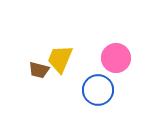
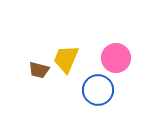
yellow trapezoid: moved 6 px right
